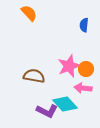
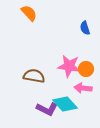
blue semicircle: moved 1 px right, 3 px down; rotated 24 degrees counterclockwise
pink star: rotated 30 degrees clockwise
purple L-shape: moved 2 px up
